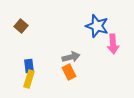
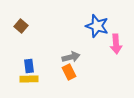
pink arrow: moved 3 px right
yellow rectangle: rotated 72 degrees clockwise
